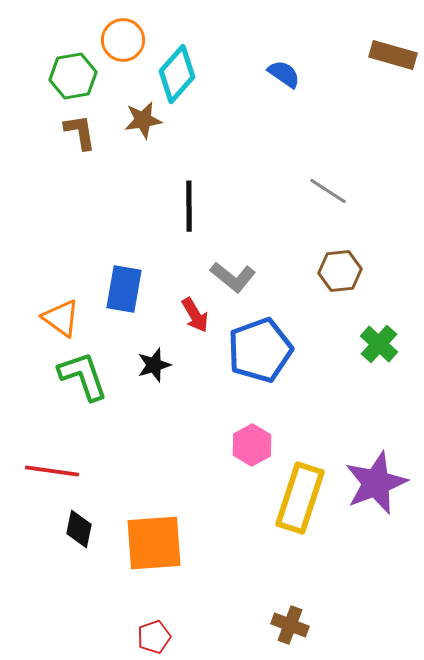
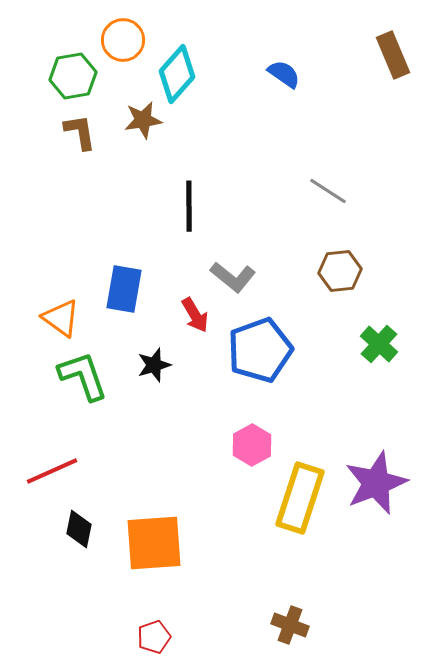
brown rectangle: rotated 51 degrees clockwise
red line: rotated 32 degrees counterclockwise
